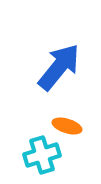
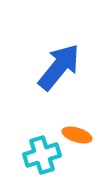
orange ellipse: moved 10 px right, 9 px down
